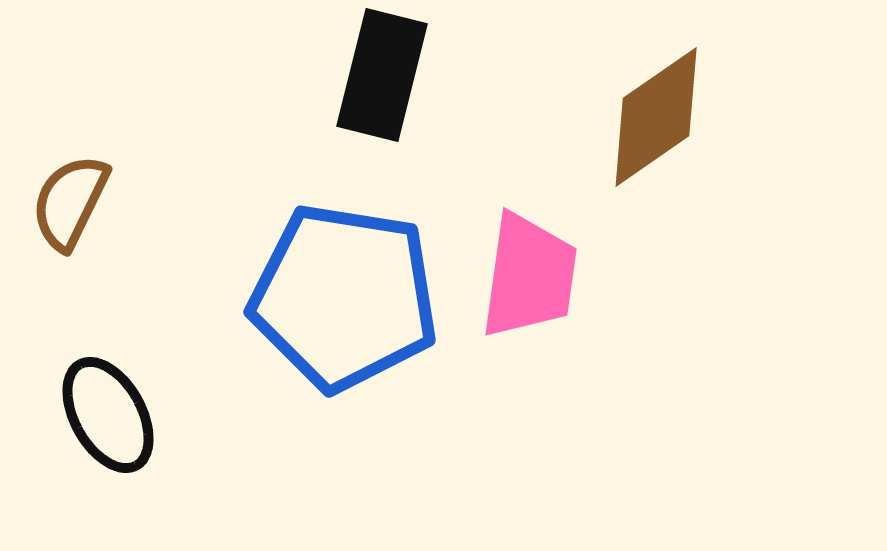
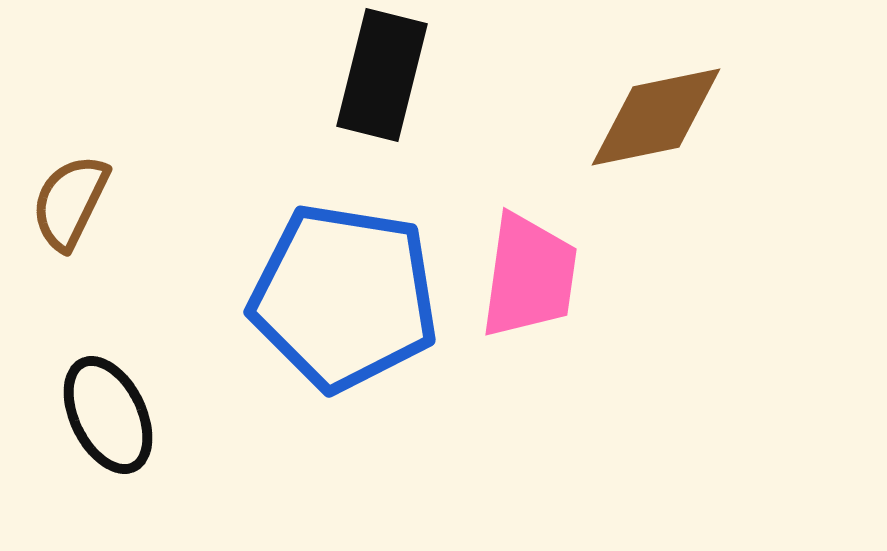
brown diamond: rotated 23 degrees clockwise
black ellipse: rotated 3 degrees clockwise
